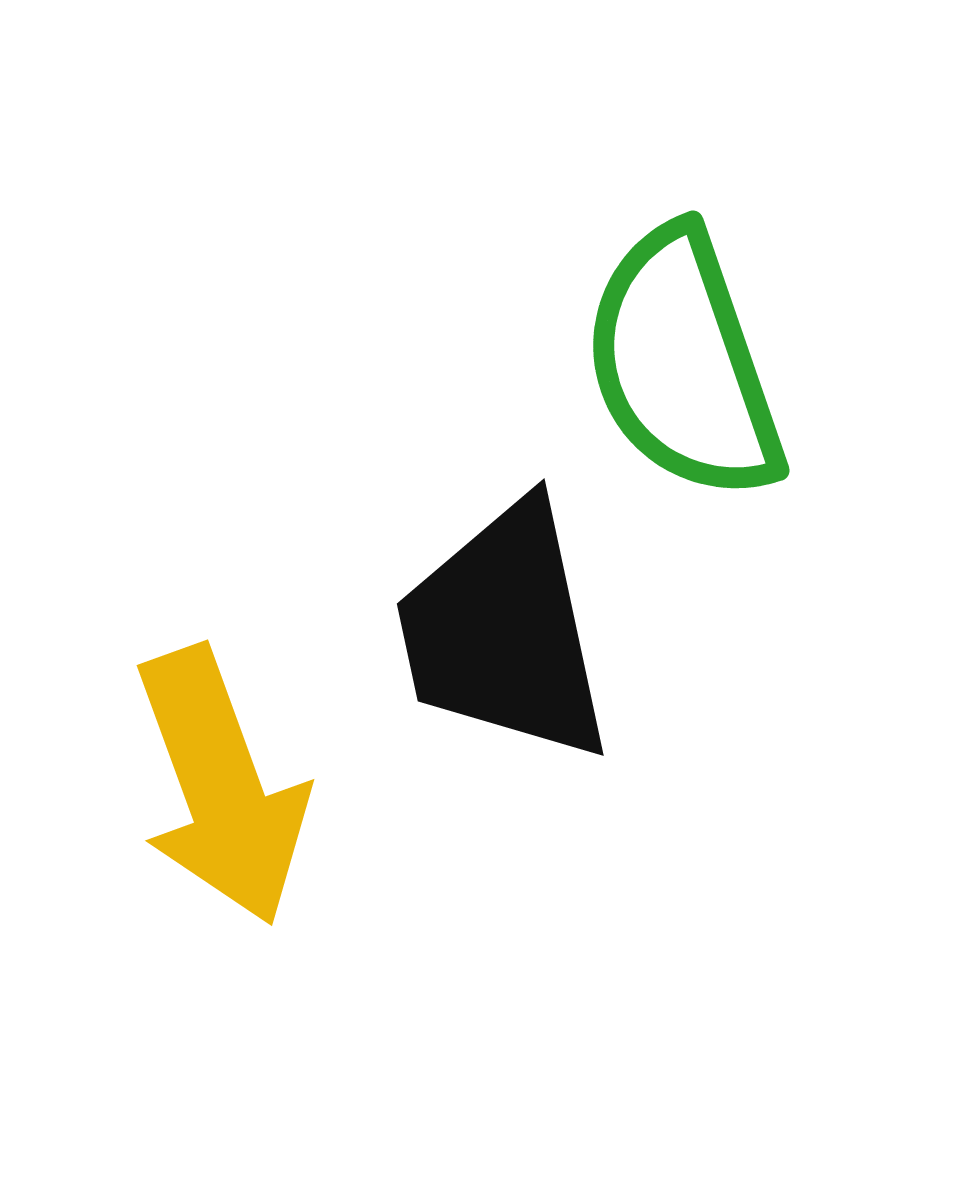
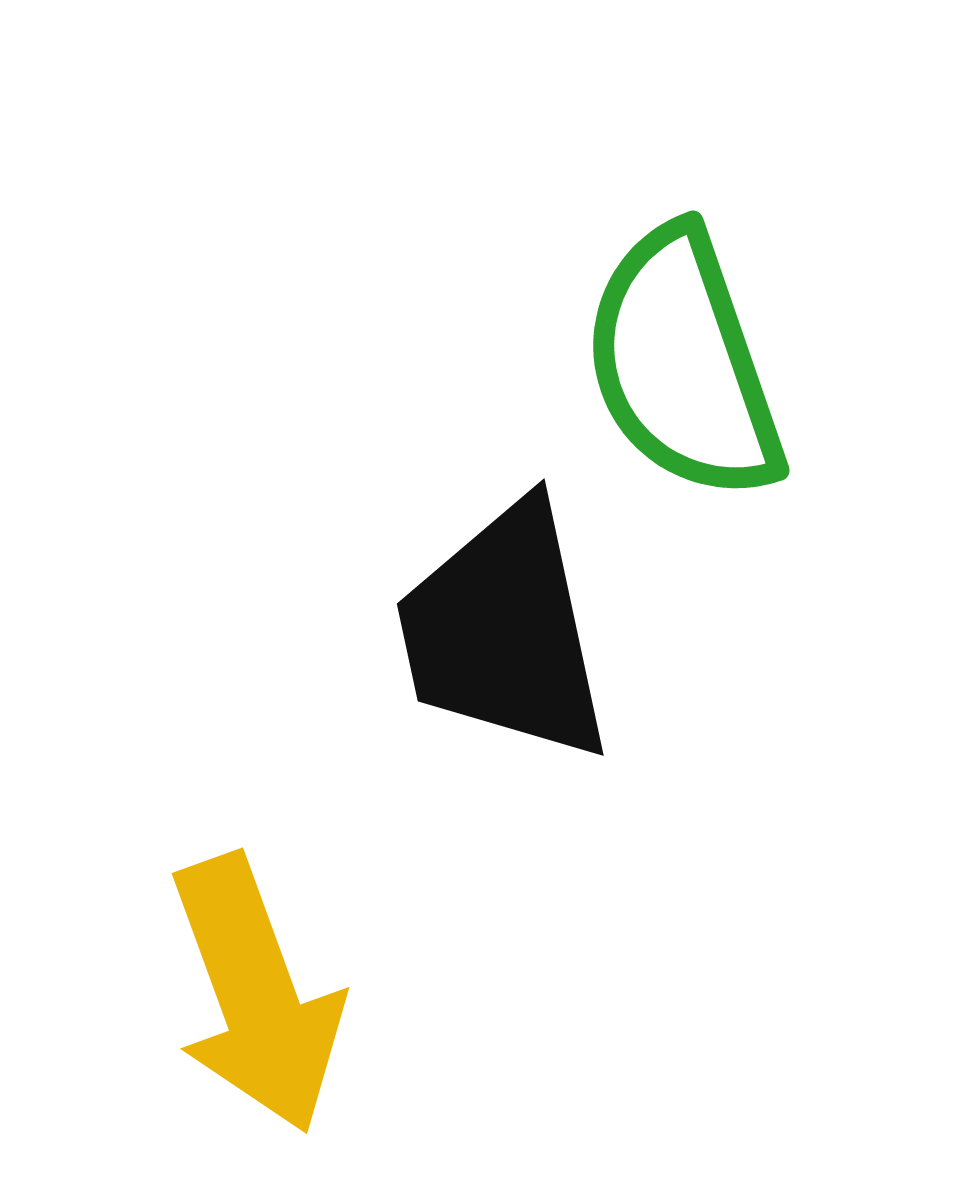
yellow arrow: moved 35 px right, 208 px down
